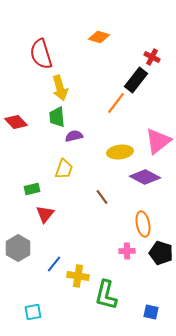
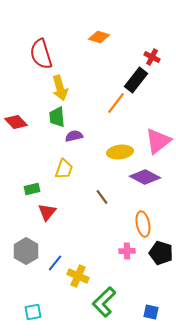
red triangle: moved 2 px right, 2 px up
gray hexagon: moved 8 px right, 3 px down
blue line: moved 1 px right, 1 px up
yellow cross: rotated 15 degrees clockwise
green L-shape: moved 2 px left, 7 px down; rotated 32 degrees clockwise
